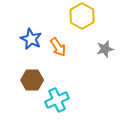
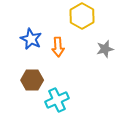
orange arrow: rotated 30 degrees clockwise
